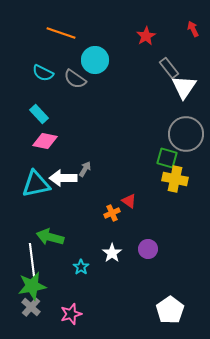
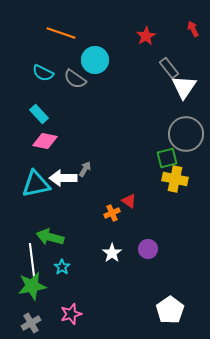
green square: rotated 30 degrees counterclockwise
cyan star: moved 19 px left
gray cross: moved 16 px down; rotated 18 degrees clockwise
